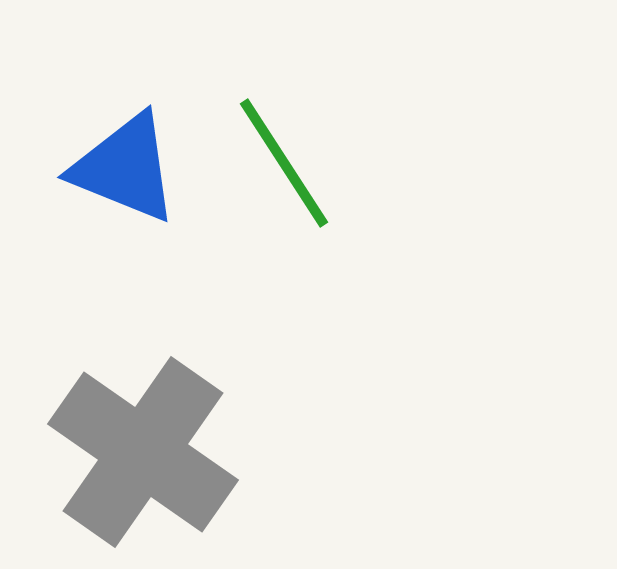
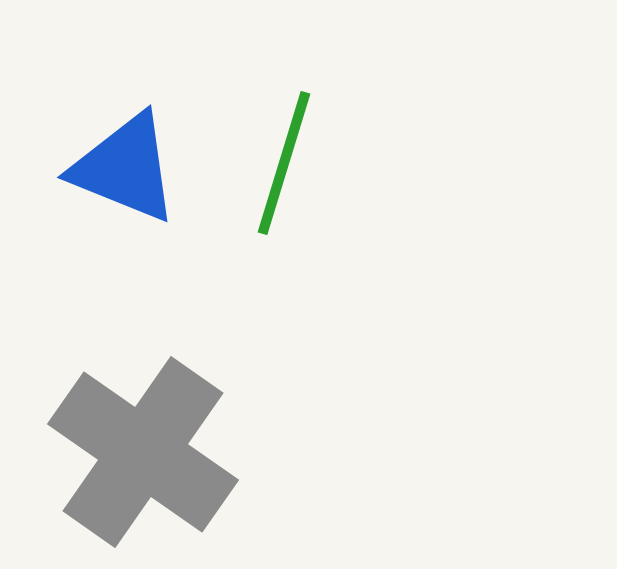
green line: rotated 50 degrees clockwise
